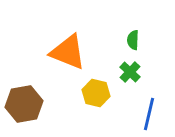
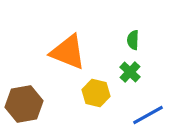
blue line: moved 1 px left, 1 px down; rotated 48 degrees clockwise
